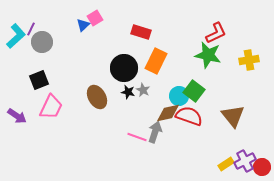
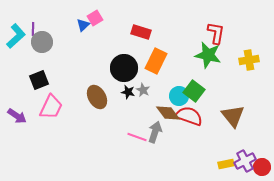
purple line: moved 2 px right; rotated 24 degrees counterclockwise
red L-shape: rotated 55 degrees counterclockwise
brown diamond: rotated 65 degrees clockwise
yellow rectangle: rotated 21 degrees clockwise
